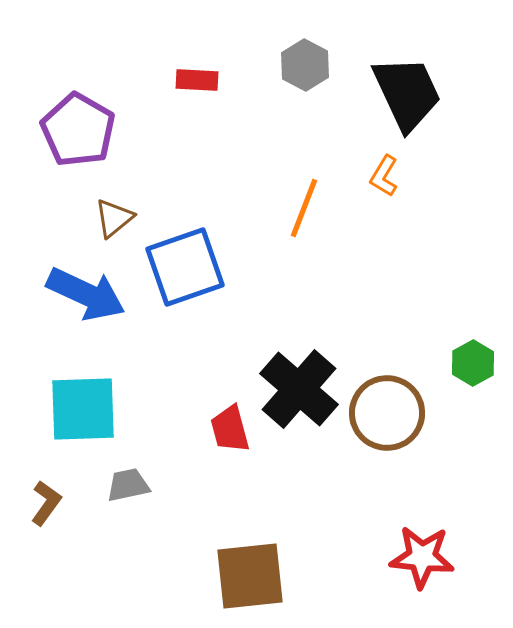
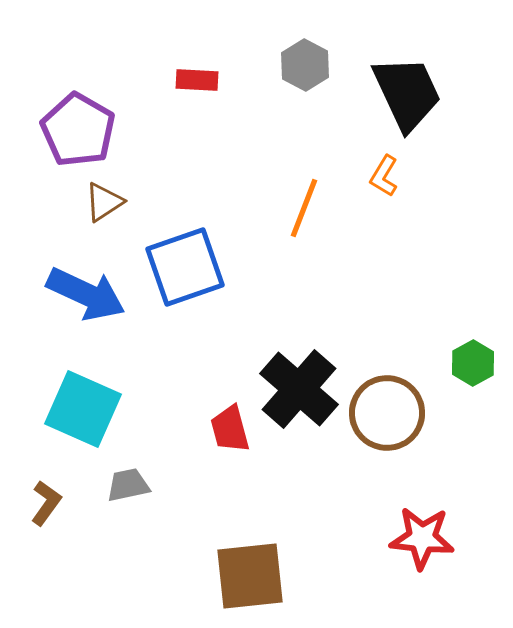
brown triangle: moved 10 px left, 16 px up; rotated 6 degrees clockwise
cyan square: rotated 26 degrees clockwise
red star: moved 19 px up
